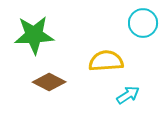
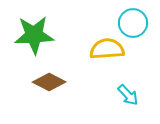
cyan circle: moved 10 px left
yellow semicircle: moved 1 px right, 12 px up
cyan arrow: rotated 80 degrees clockwise
